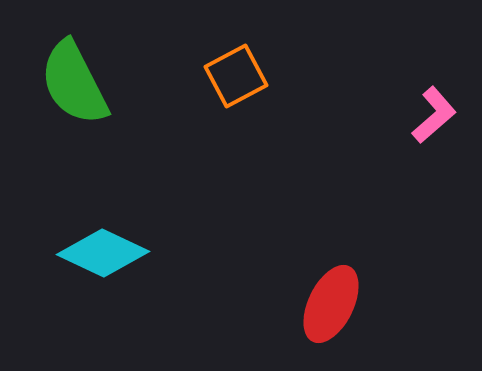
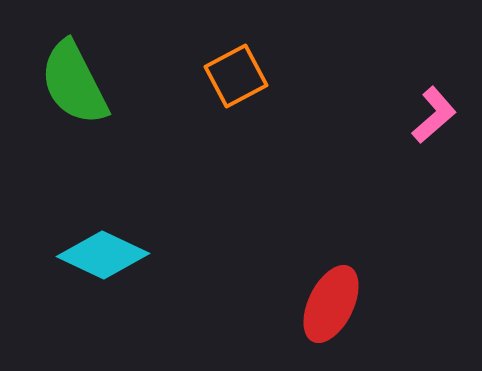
cyan diamond: moved 2 px down
